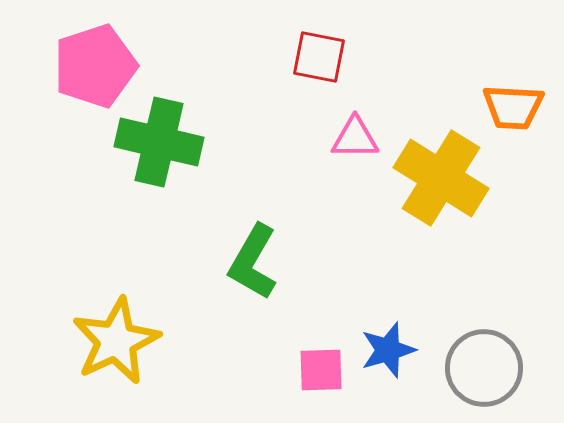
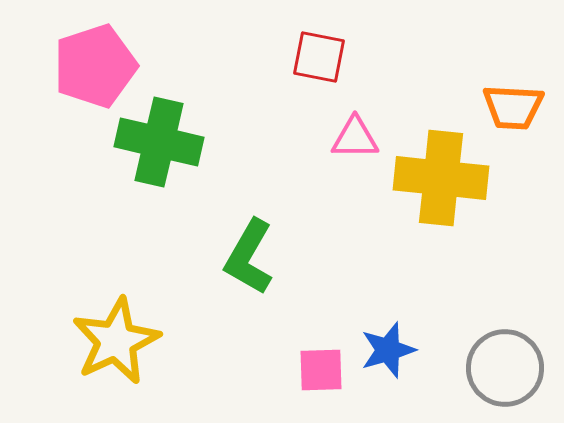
yellow cross: rotated 26 degrees counterclockwise
green L-shape: moved 4 px left, 5 px up
gray circle: moved 21 px right
